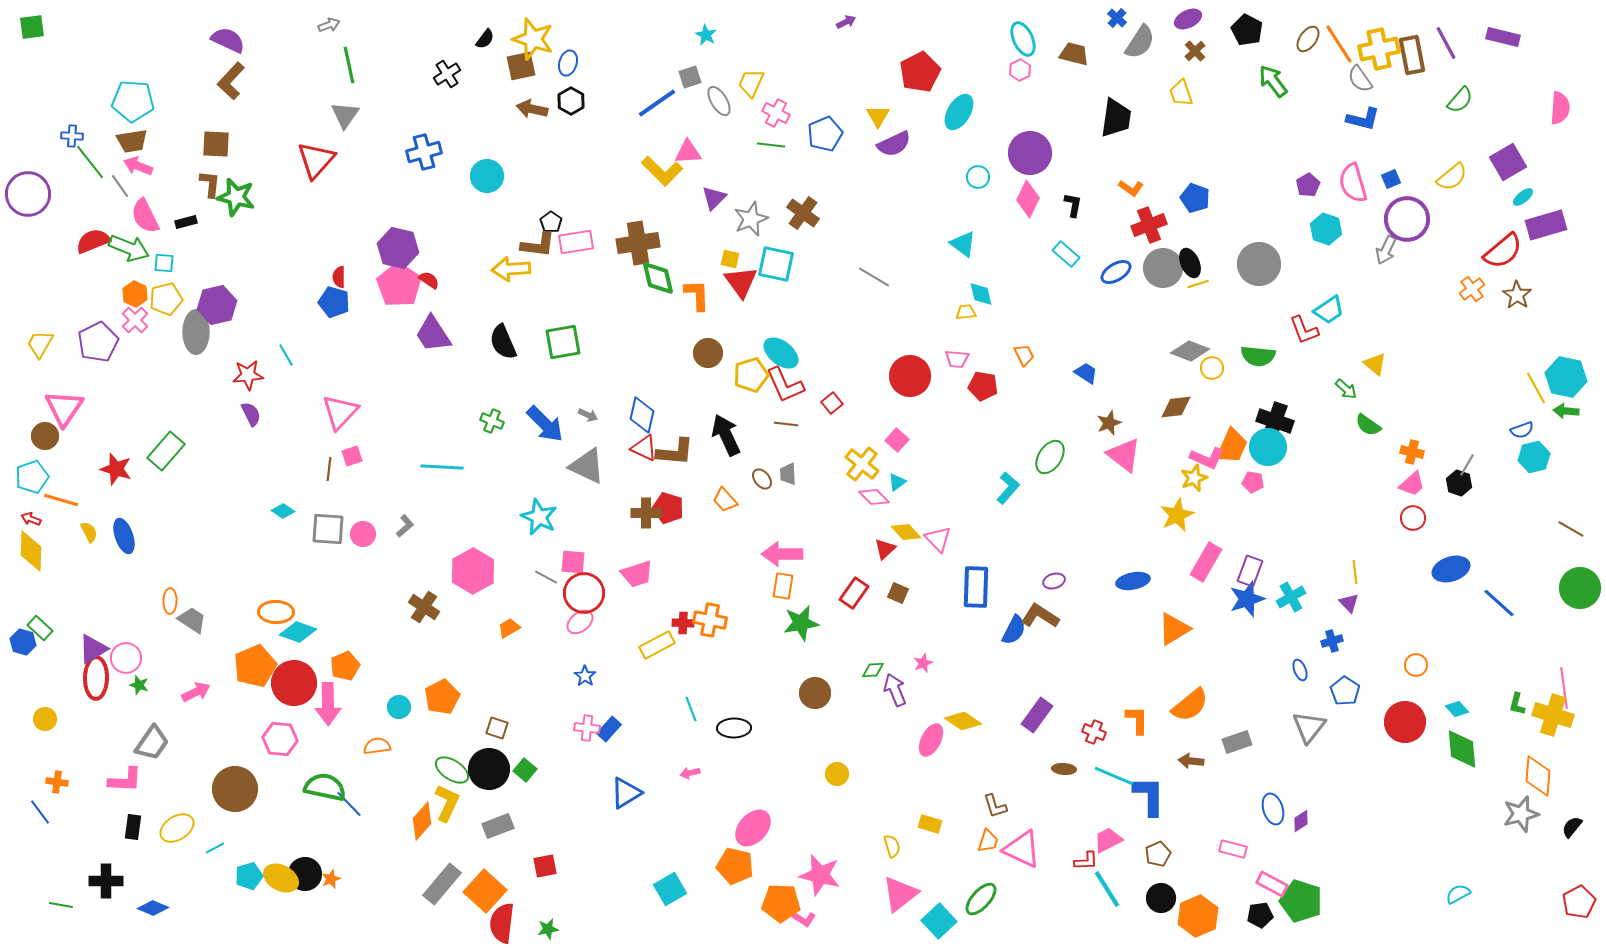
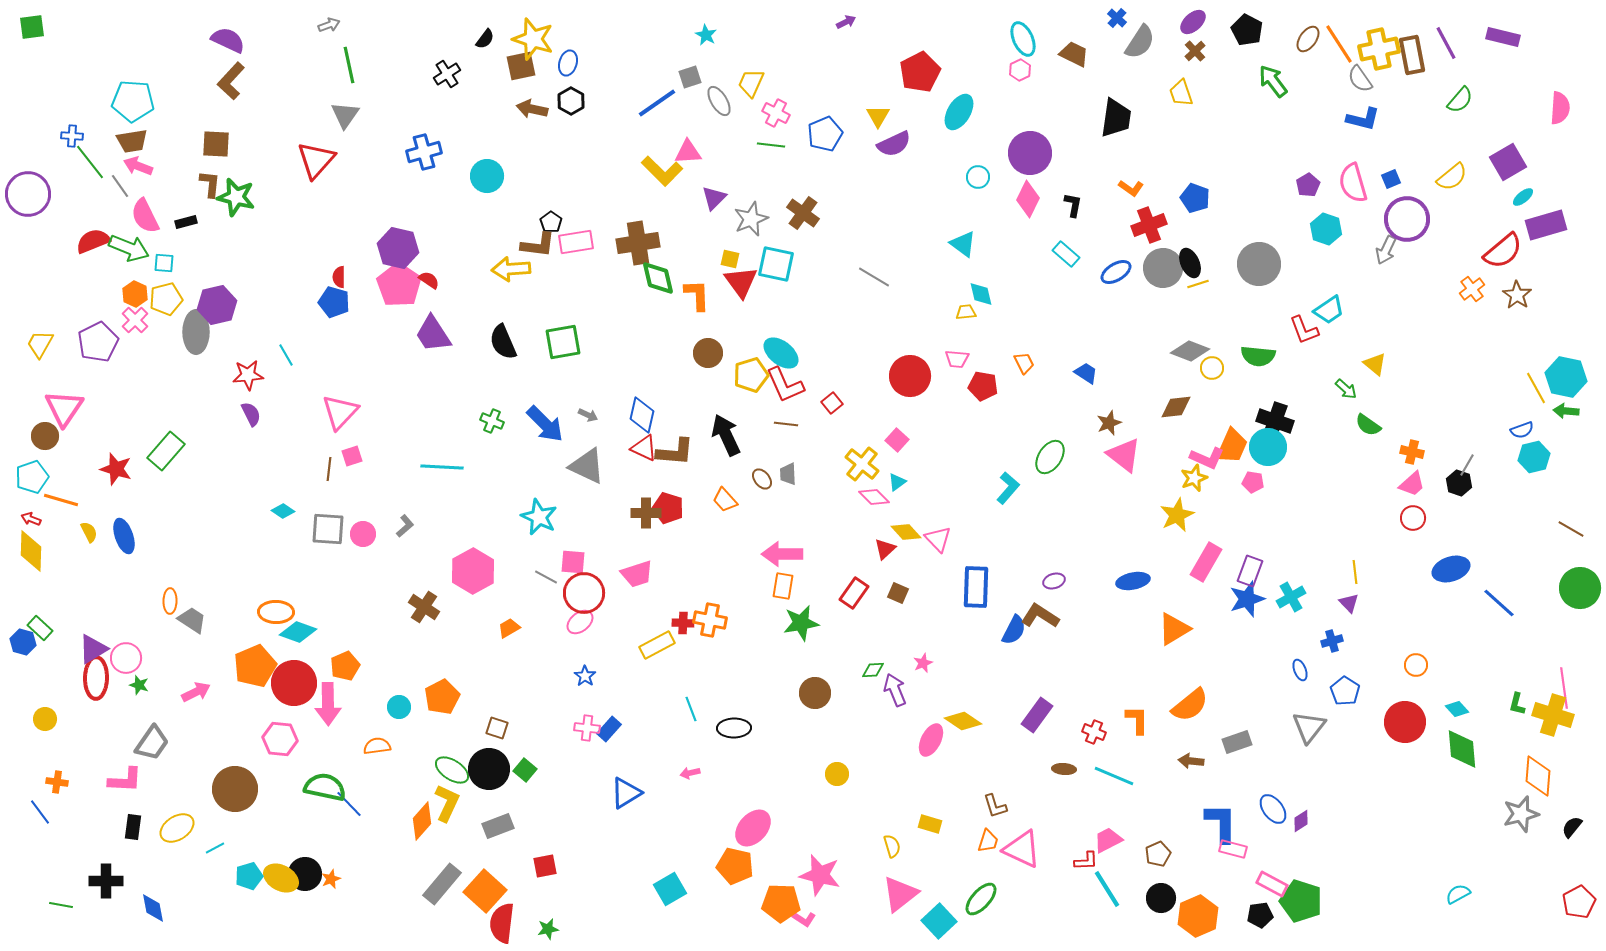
purple ellipse at (1188, 19): moved 5 px right, 3 px down; rotated 16 degrees counterclockwise
brown trapezoid at (1074, 54): rotated 12 degrees clockwise
orange trapezoid at (1024, 355): moved 8 px down
blue L-shape at (1149, 796): moved 72 px right, 27 px down
blue ellipse at (1273, 809): rotated 20 degrees counterclockwise
blue diamond at (153, 908): rotated 56 degrees clockwise
